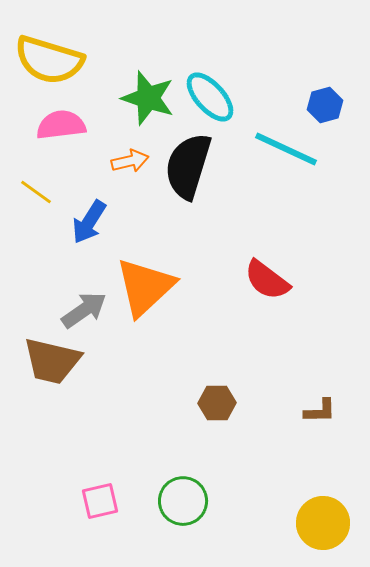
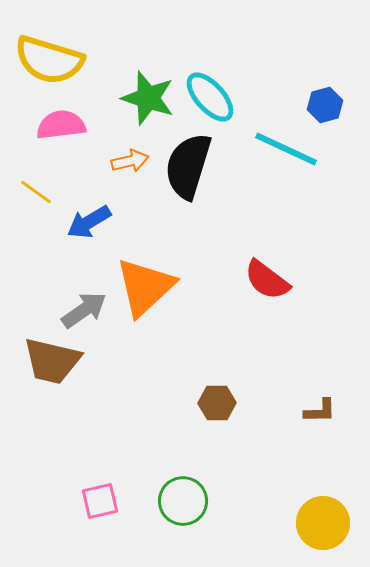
blue arrow: rotated 27 degrees clockwise
